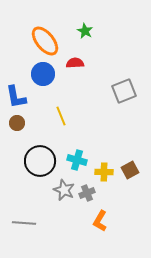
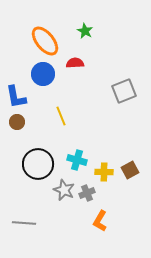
brown circle: moved 1 px up
black circle: moved 2 px left, 3 px down
